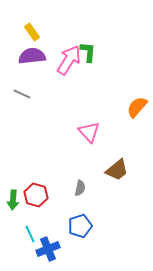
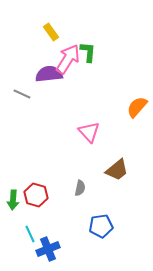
yellow rectangle: moved 19 px right
purple semicircle: moved 17 px right, 18 px down
pink arrow: moved 1 px left, 1 px up
blue pentagon: moved 21 px right; rotated 10 degrees clockwise
